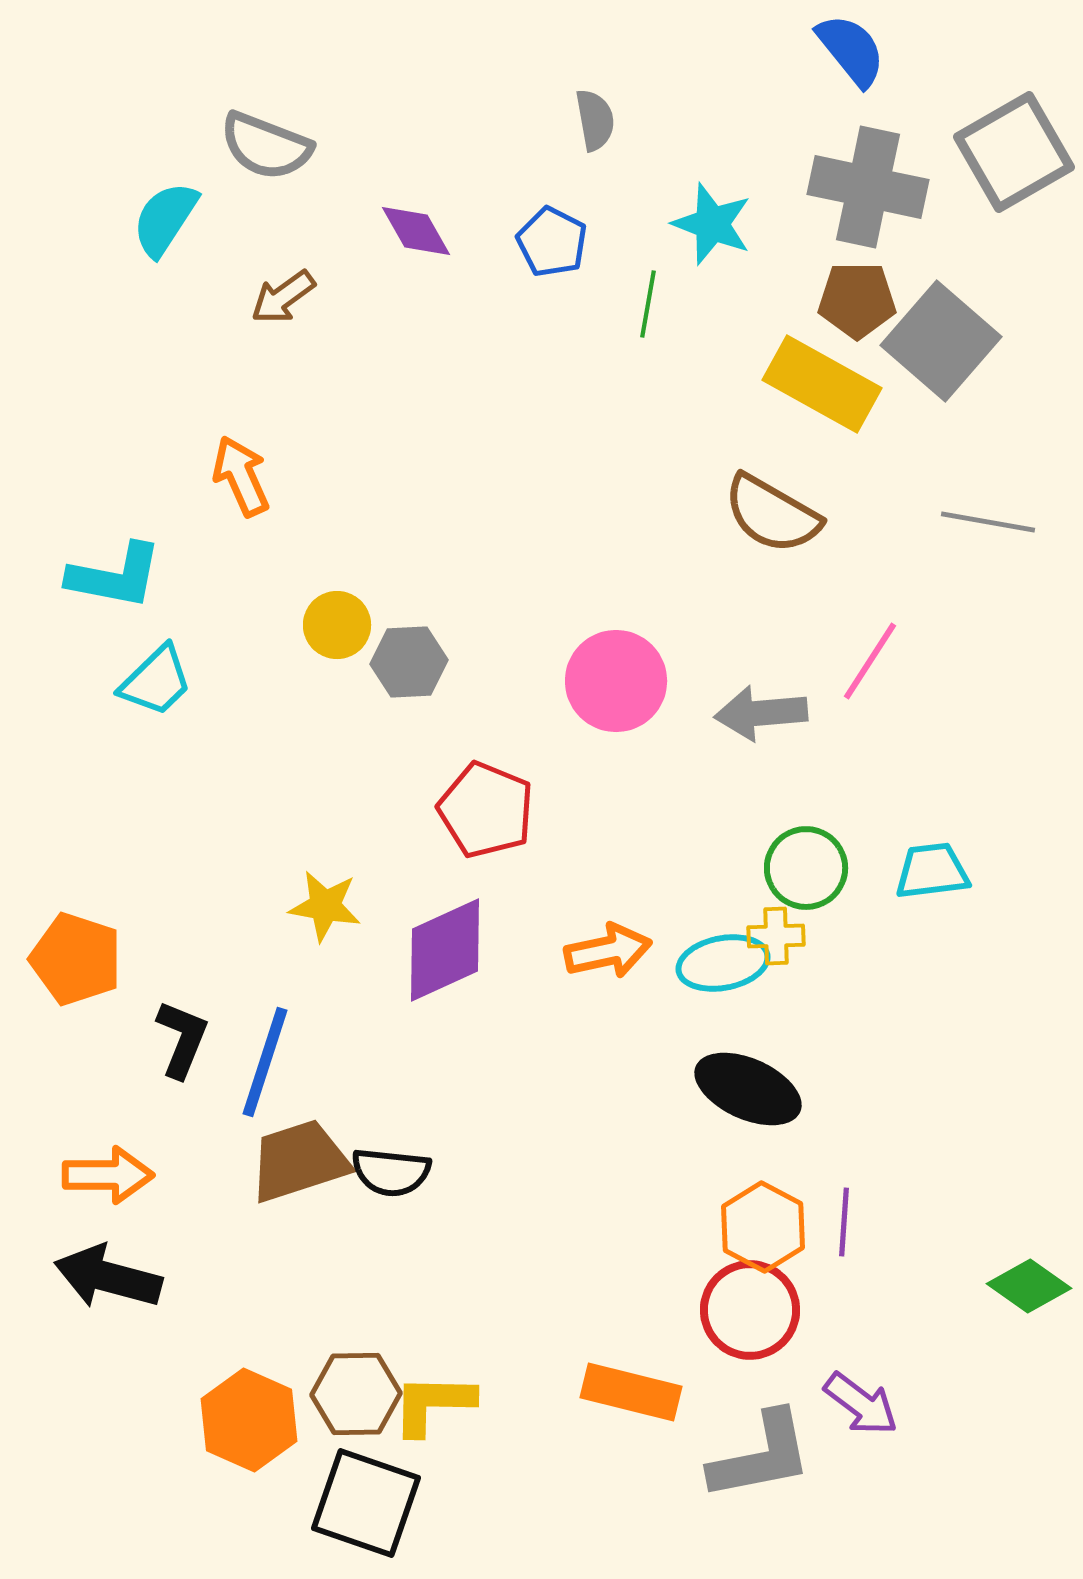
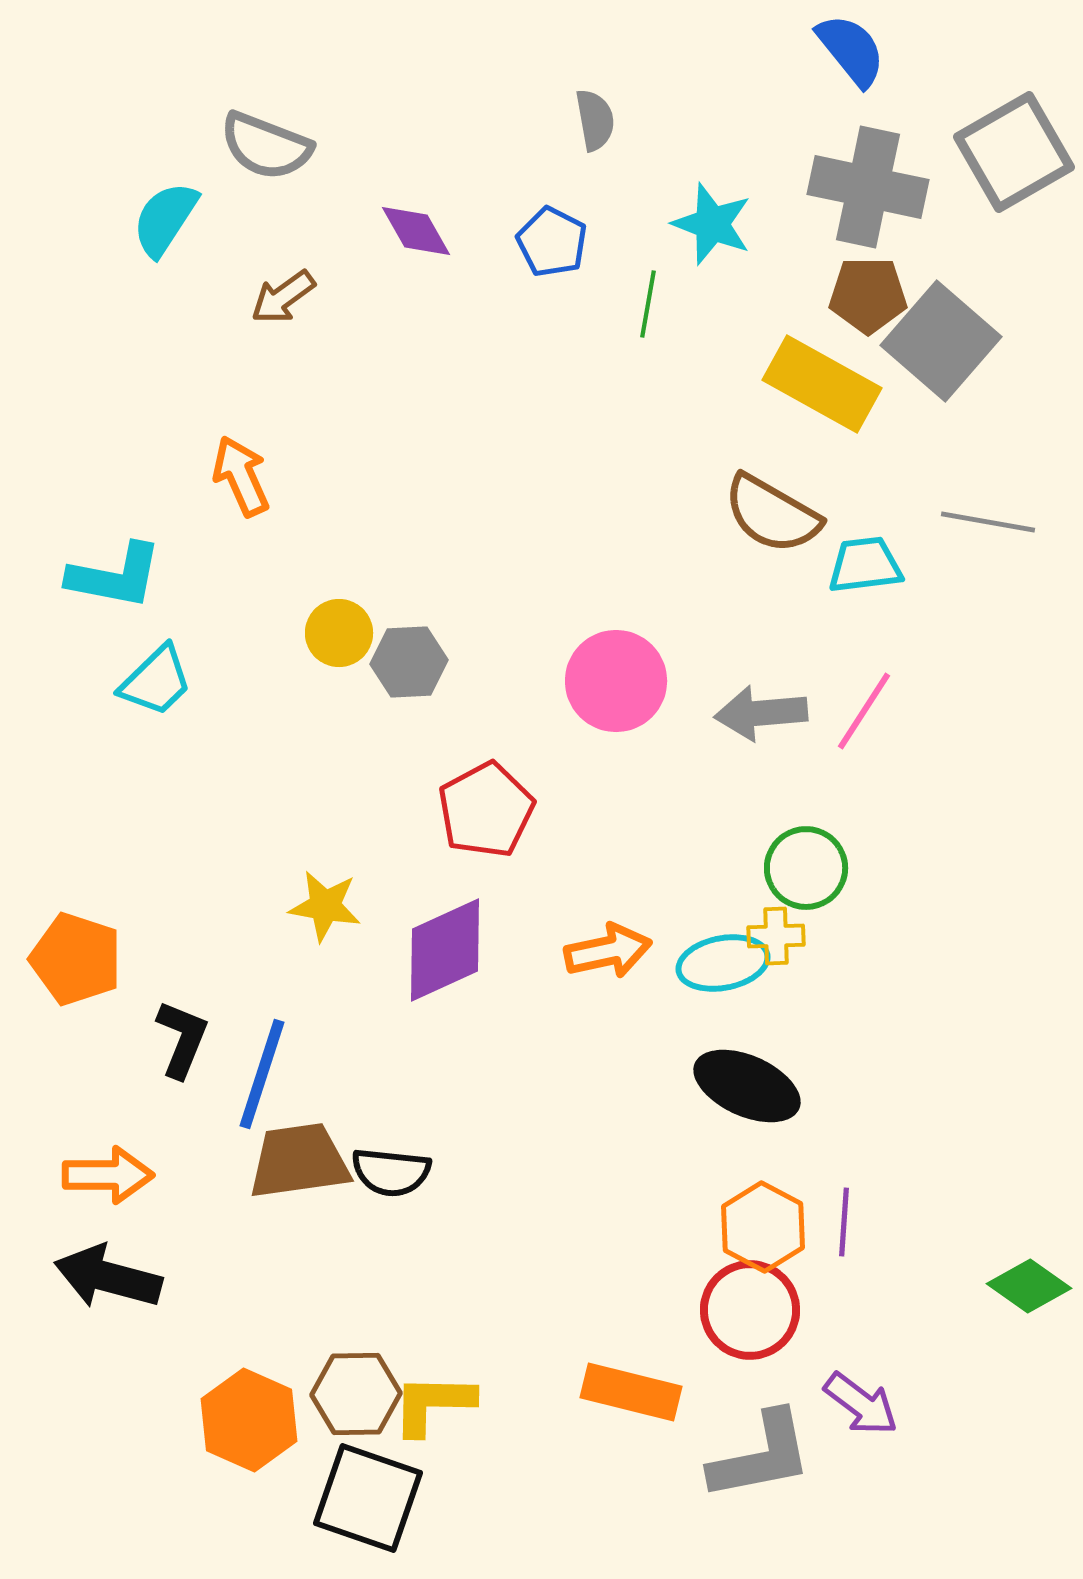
brown pentagon at (857, 300): moved 11 px right, 5 px up
yellow circle at (337, 625): moved 2 px right, 8 px down
pink line at (870, 661): moved 6 px left, 50 px down
red pentagon at (486, 810): rotated 22 degrees clockwise
cyan trapezoid at (932, 871): moved 67 px left, 306 px up
blue line at (265, 1062): moved 3 px left, 12 px down
black ellipse at (748, 1089): moved 1 px left, 3 px up
brown trapezoid at (299, 1161): rotated 10 degrees clockwise
black square at (366, 1503): moved 2 px right, 5 px up
